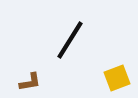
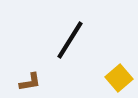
yellow square: moved 2 px right; rotated 20 degrees counterclockwise
